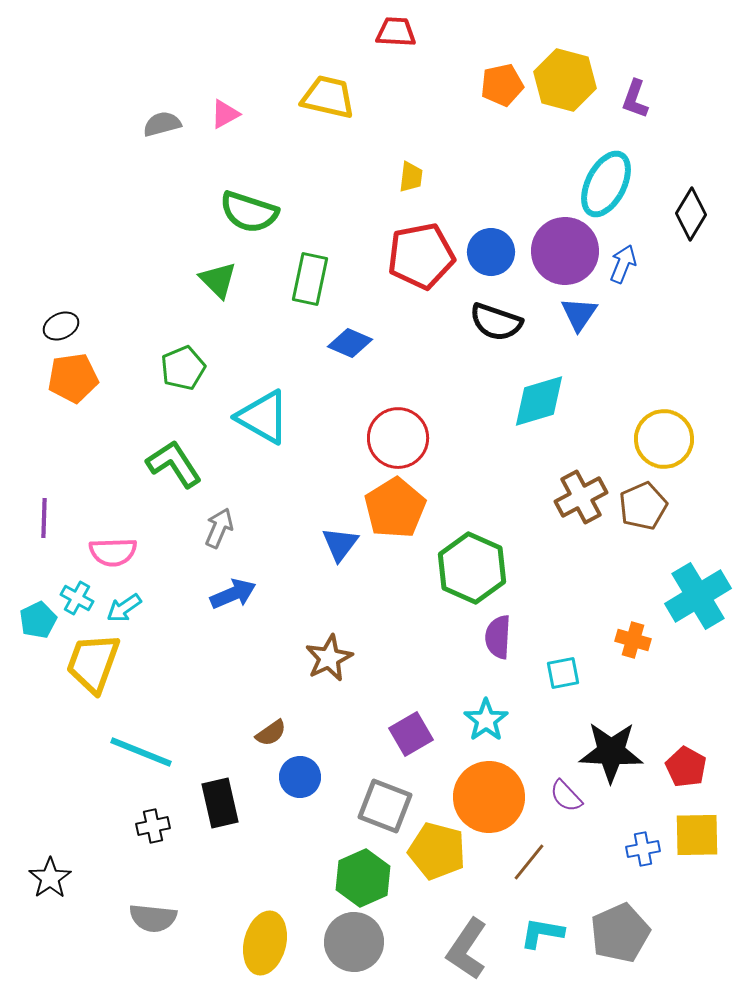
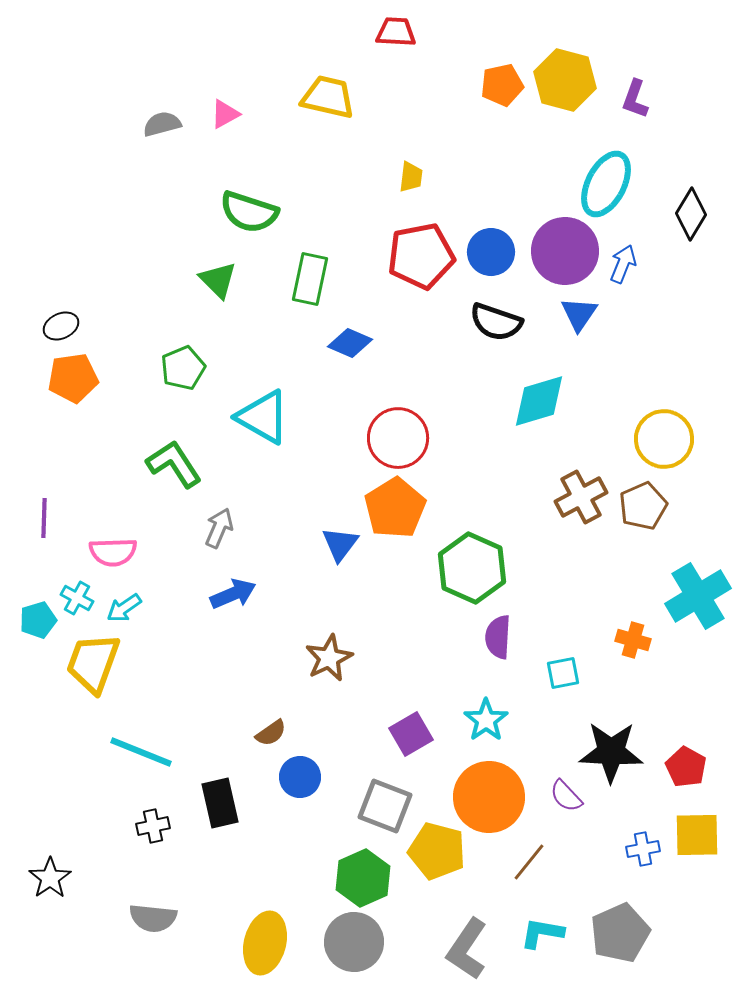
cyan pentagon at (38, 620): rotated 9 degrees clockwise
